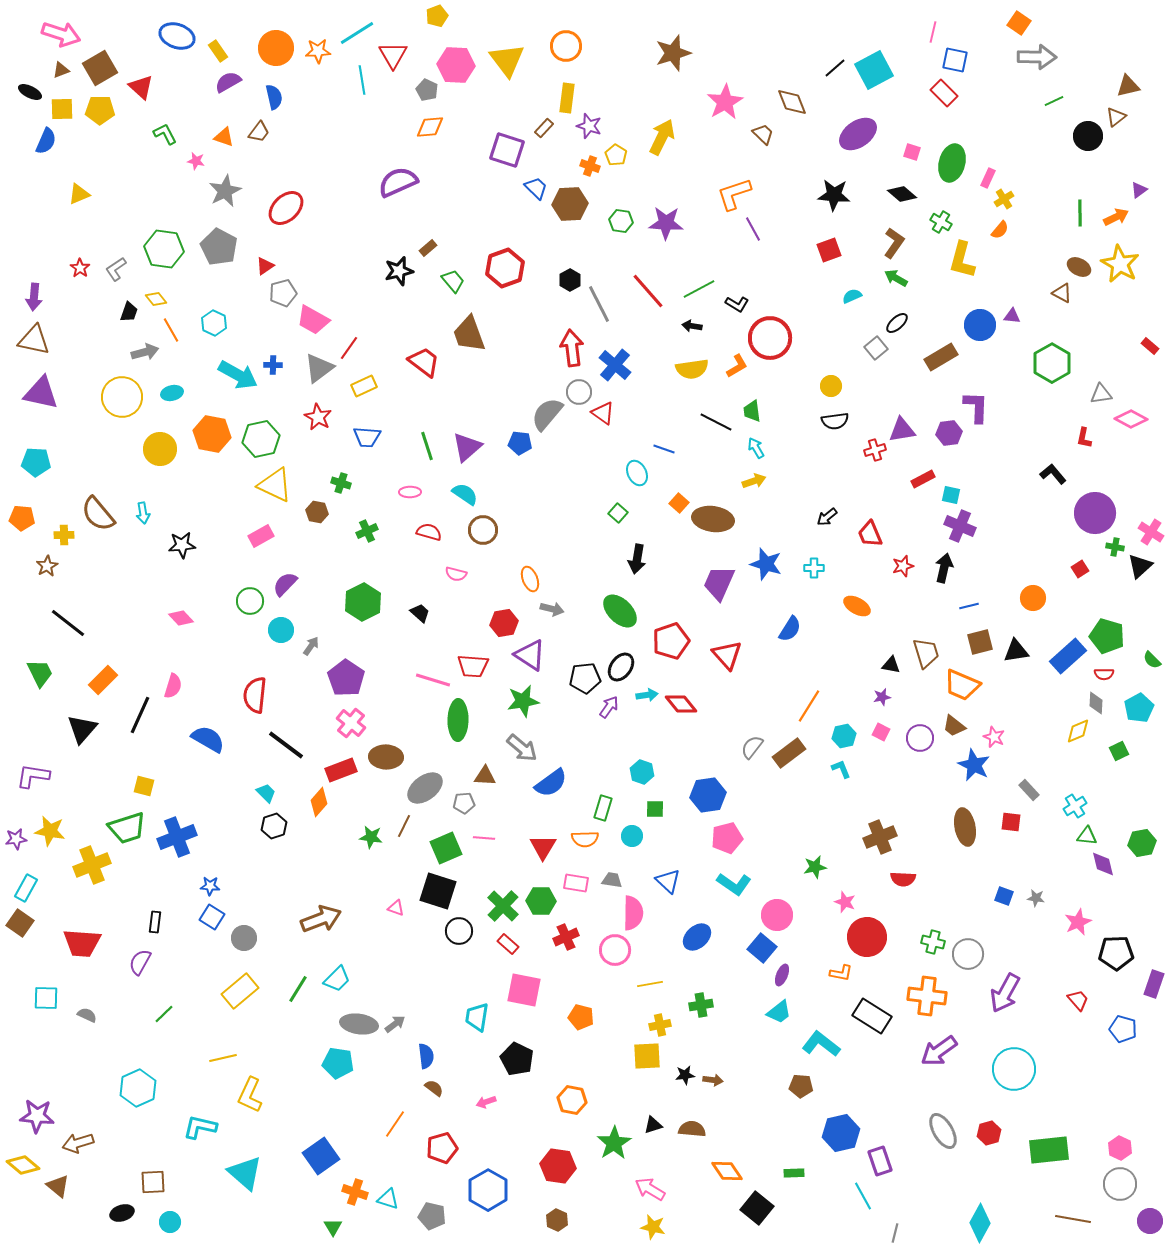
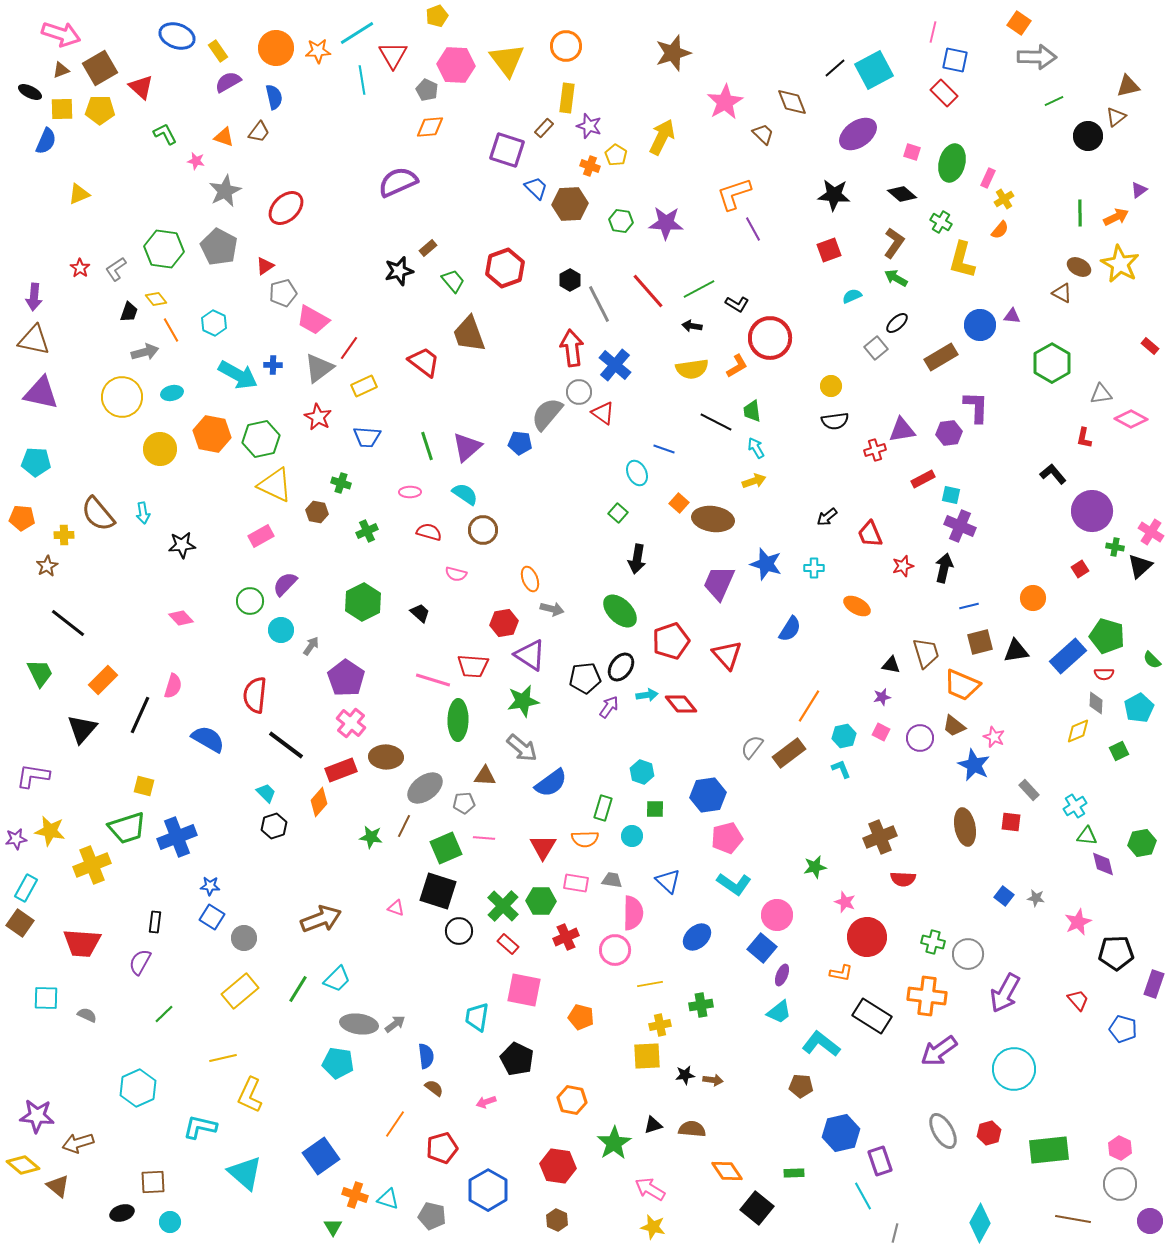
purple circle at (1095, 513): moved 3 px left, 2 px up
blue square at (1004, 896): rotated 18 degrees clockwise
orange cross at (355, 1192): moved 3 px down
